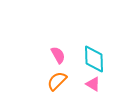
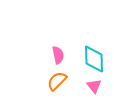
pink semicircle: rotated 18 degrees clockwise
pink triangle: moved 1 px right, 2 px down; rotated 21 degrees clockwise
